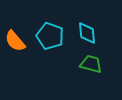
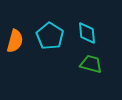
cyan pentagon: rotated 12 degrees clockwise
orange semicircle: rotated 125 degrees counterclockwise
